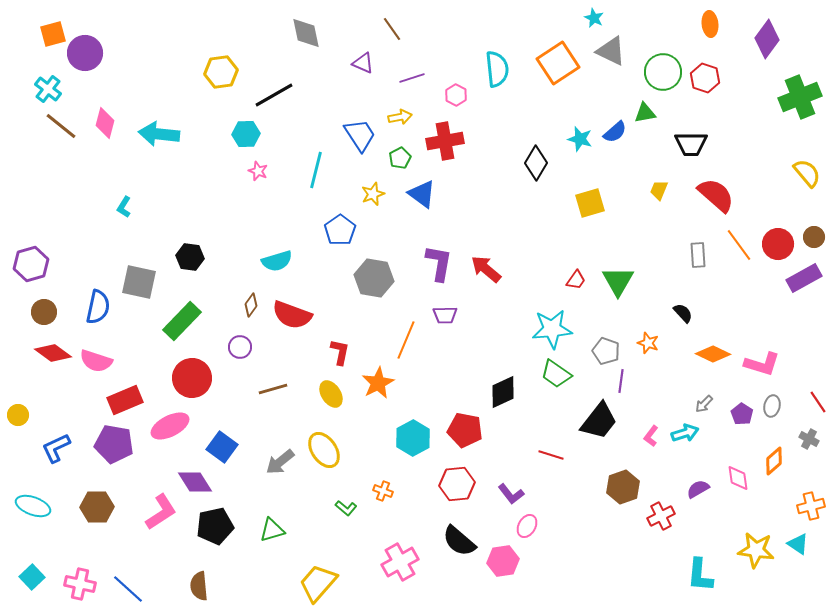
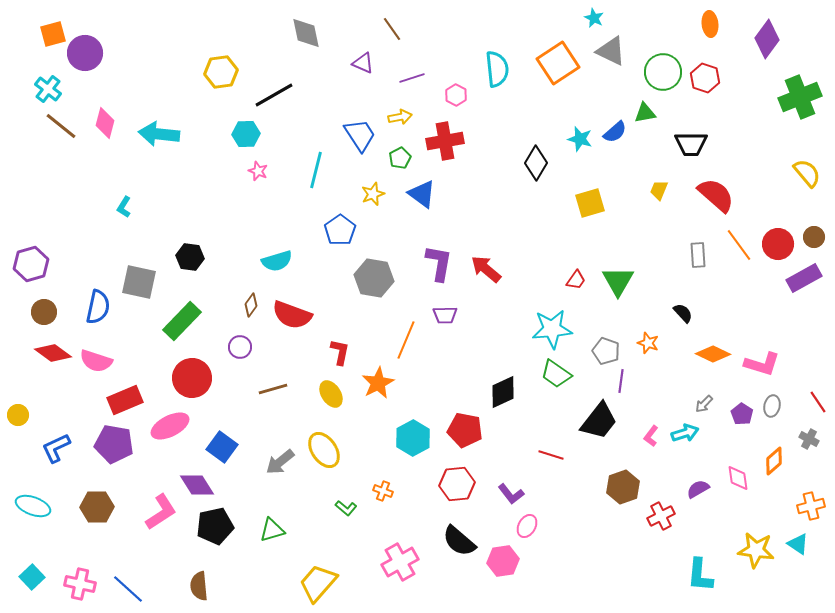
purple diamond at (195, 482): moved 2 px right, 3 px down
